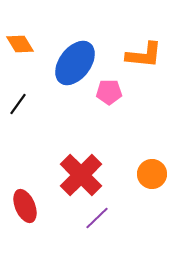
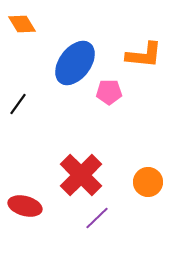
orange diamond: moved 2 px right, 20 px up
orange circle: moved 4 px left, 8 px down
red ellipse: rotated 52 degrees counterclockwise
